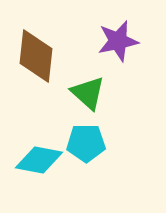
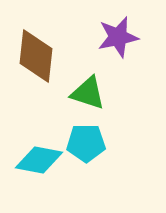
purple star: moved 4 px up
green triangle: rotated 24 degrees counterclockwise
